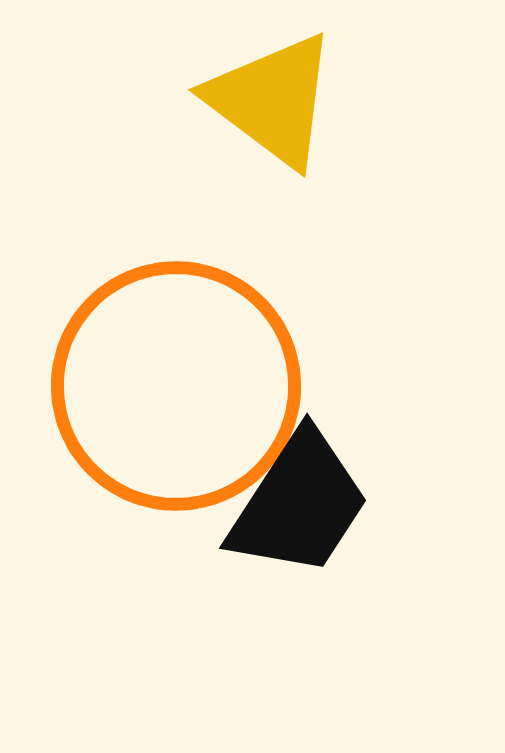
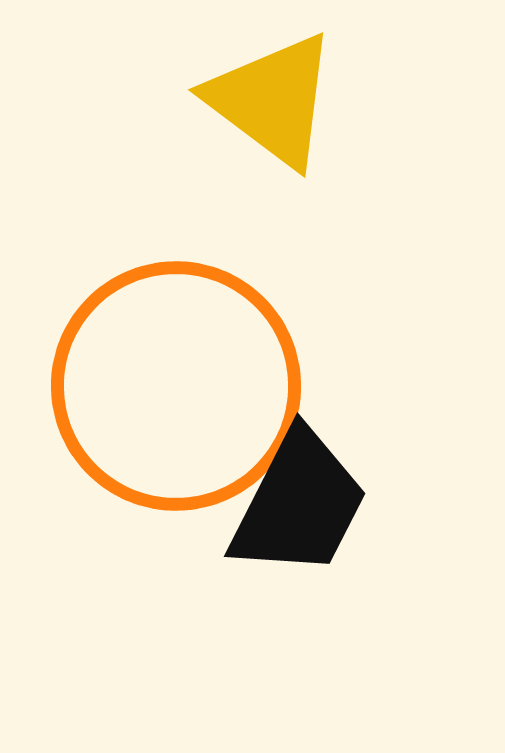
black trapezoid: rotated 6 degrees counterclockwise
